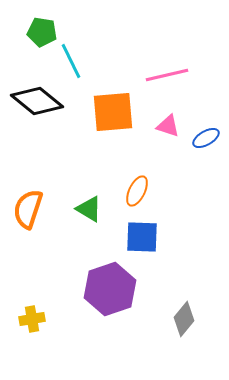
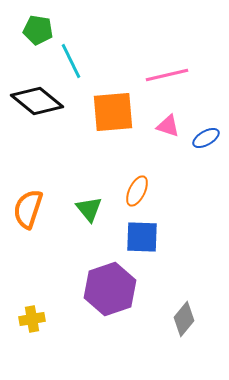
green pentagon: moved 4 px left, 2 px up
green triangle: rotated 20 degrees clockwise
